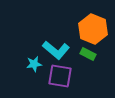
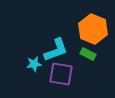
cyan L-shape: rotated 60 degrees counterclockwise
purple square: moved 1 px right, 2 px up
